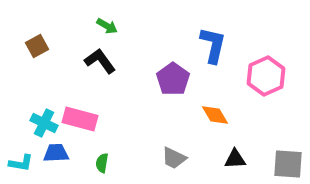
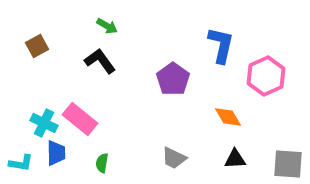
blue L-shape: moved 8 px right
orange diamond: moved 13 px right, 2 px down
pink rectangle: rotated 24 degrees clockwise
blue trapezoid: rotated 92 degrees clockwise
